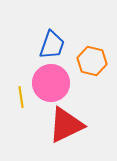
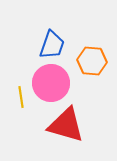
orange hexagon: rotated 8 degrees counterclockwise
red triangle: rotated 42 degrees clockwise
